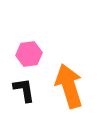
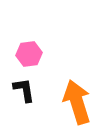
orange arrow: moved 8 px right, 16 px down
